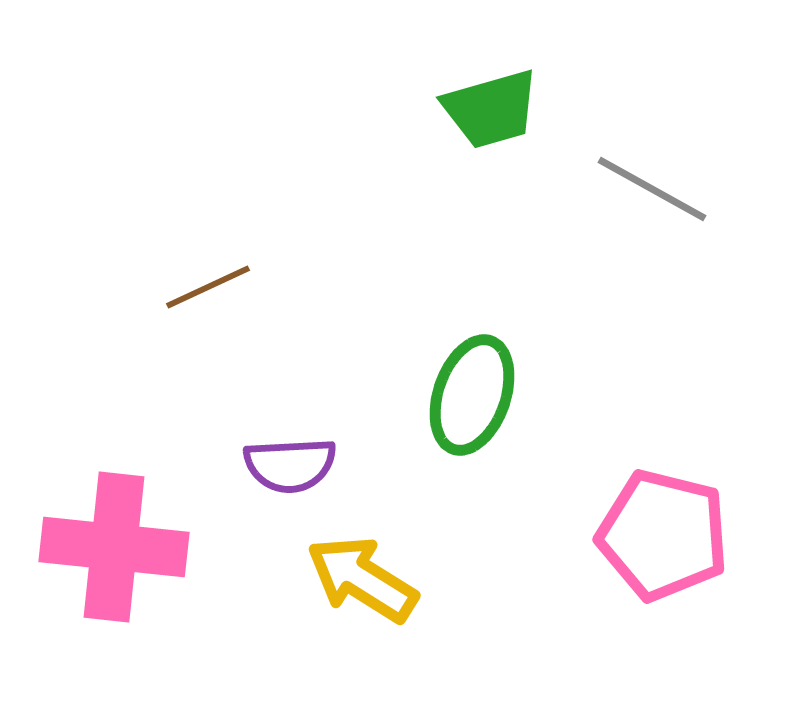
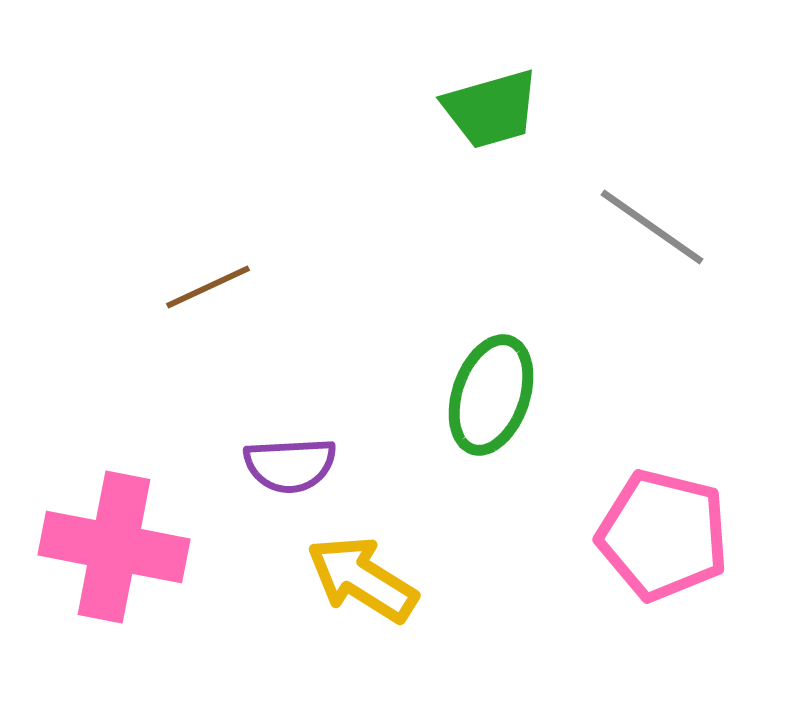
gray line: moved 38 px down; rotated 6 degrees clockwise
green ellipse: moved 19 px right
pink cross: rotated 5 degrees clockwise
